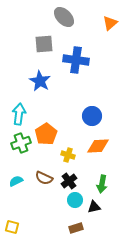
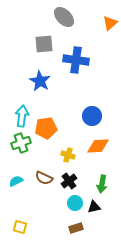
cyan arrow: moved 3 px right, 2 px down
orange pentagon: moved 6 px up; rotated 25 degrees clockwise
cyan circle: moved 3 px down
yellow square: moved 8 px right
